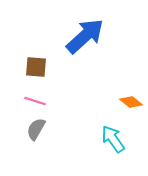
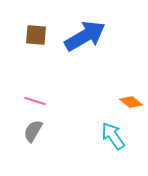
blue arrow: rotated 12 degrees clockwise
brown square: moved 32 px up
gray semicircle: moved 3 px left, 2 px down
cyan arrow: moved 3 px up
